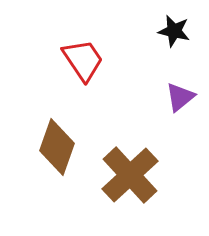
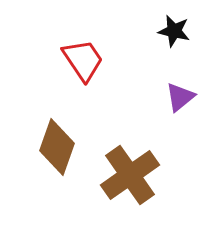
brown cross: rotated 8 degrees clockwise
